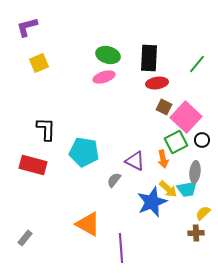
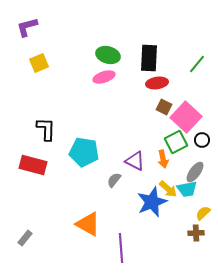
gray ellipse: rotated 30 degrees clockwise
